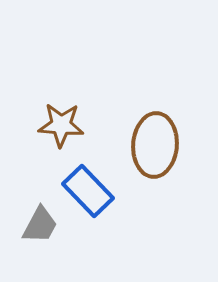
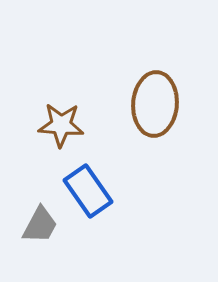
brown ellipse: moved 41 px up
blue rectangle: rotated 9 degrees clockwise
